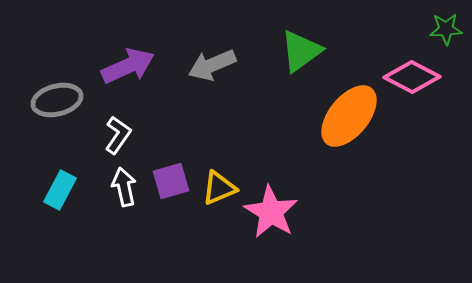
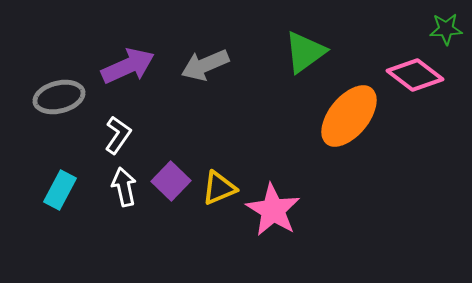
green triangle: moved 4 px right, 1 px down
gray arrow: moved 7 px left
pink diamond: moved 3 px right, 2 px up; rotated 10 degrees clockwise
gray ellipse: moved 2 px right, 3 px up
purple square: rotated 30 degrees counterclockwise
pink star: moved 2 px right, 2 px up
